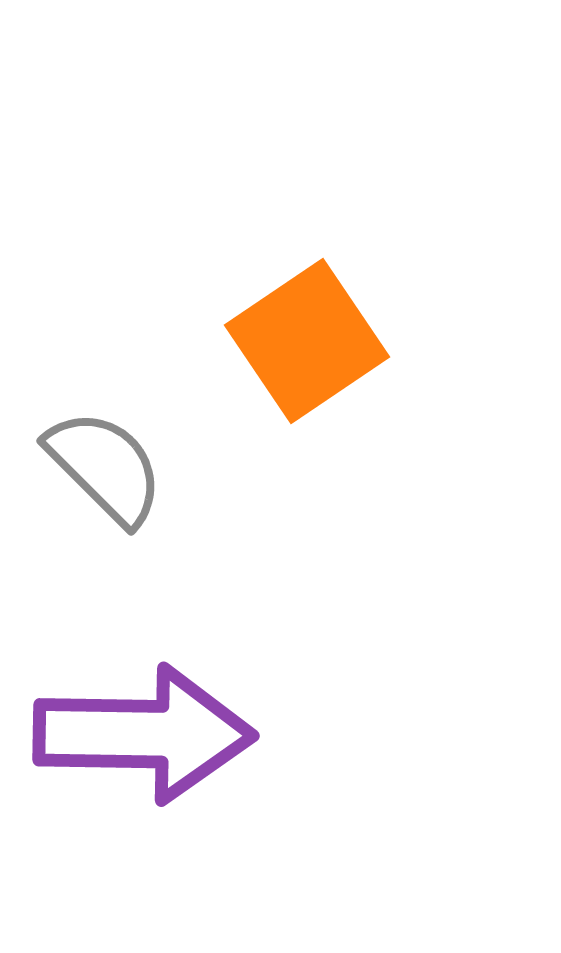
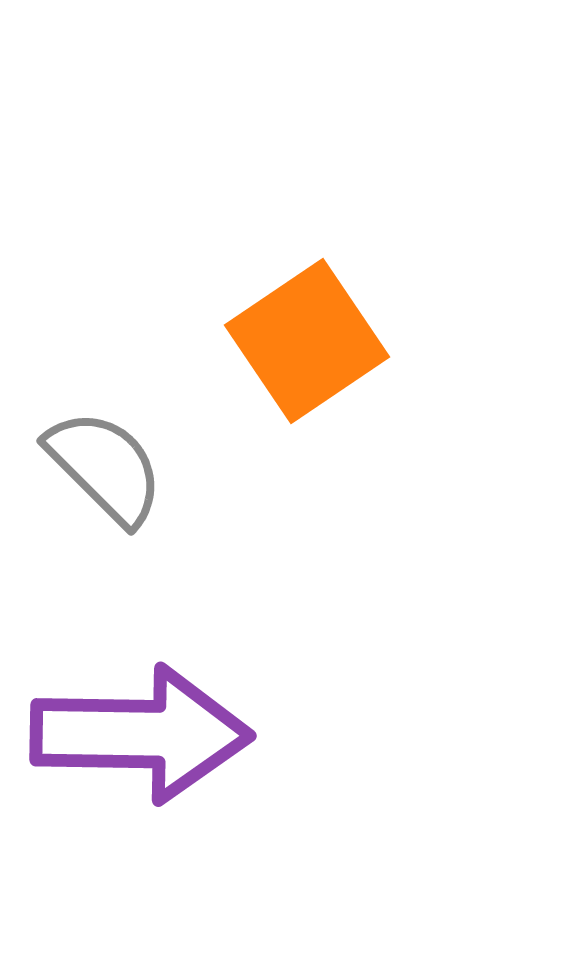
purple arrow: moved 3 px left
